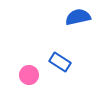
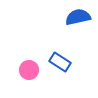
pink circle: moved 5 px up
